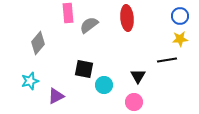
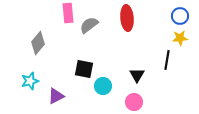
yellow star: moved 1 px up
black line: rotated 72 degrees counterclockwise
black triangle: moved 1 px left, 1 px up
cyan circle: moved 1 px left, 1 px down
